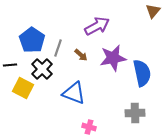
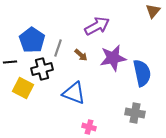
black line: moved 3 px up
black cross: rotated 30 degrees clockwise
gray cross: rotated 12 degrees clockwise
